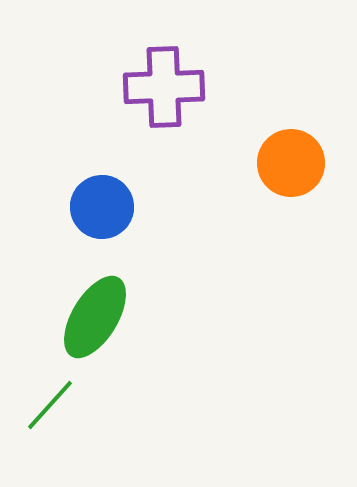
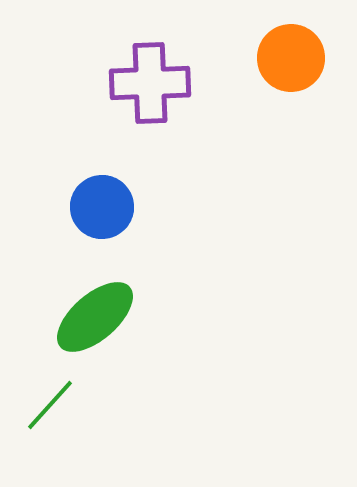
purple cross: moved 14 px left, 4 px up
orange circle: moved 105 px up
green ellipse: rotated 18 degrees clockwise
